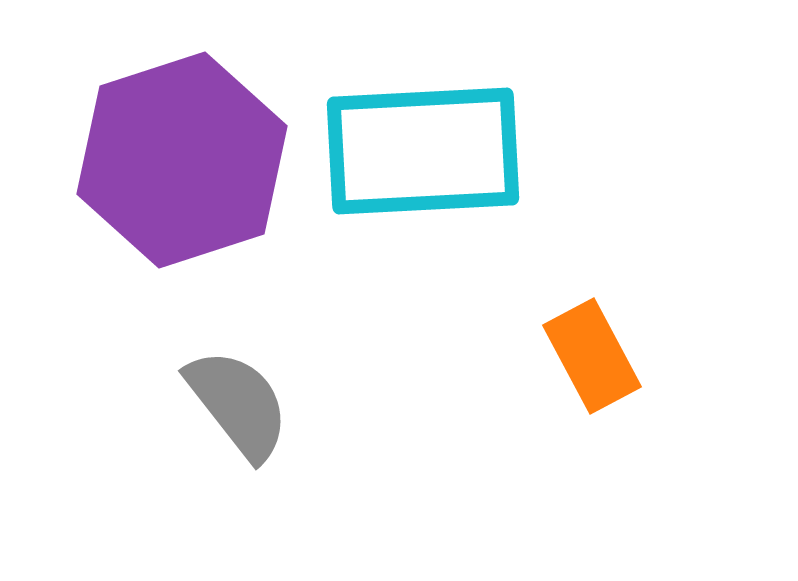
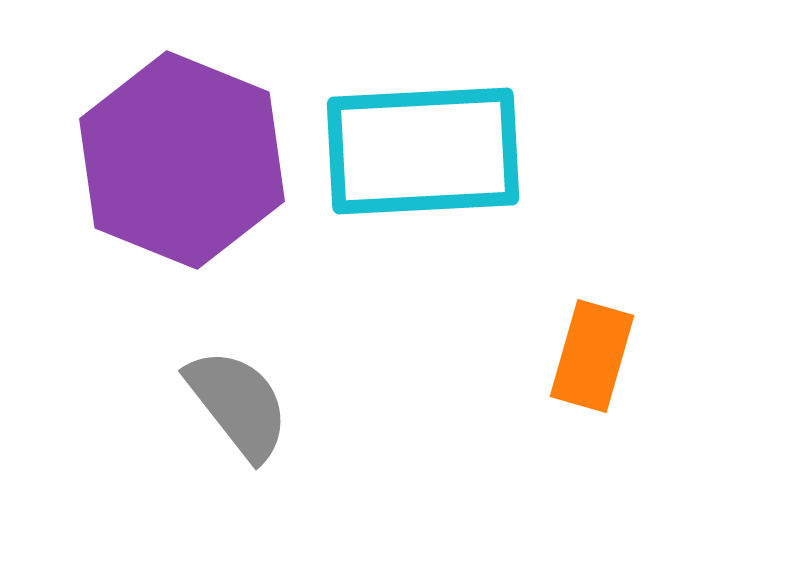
purple hexagon: rotated 20 degrees counterclockwise
orange rectangle: rotated 44 degrees clockwise
